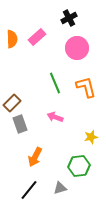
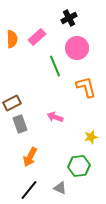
green line: moved 17 px up
brown rectangle: rotated 18 degrees clockwise
orange arrow: moved 5 px left
gray triangle: rotated 40 degrees clockwise
